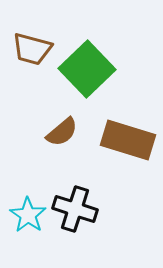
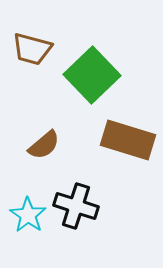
green square: moved 5 px right, 6 px down
brown semicircle: moved 18 px left, 13 px down
black cross: moved 1 px right, 3 px up
